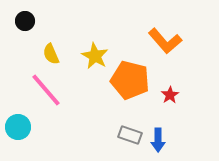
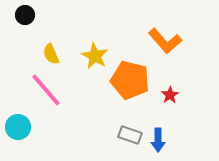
black circle: moved 6 px up
